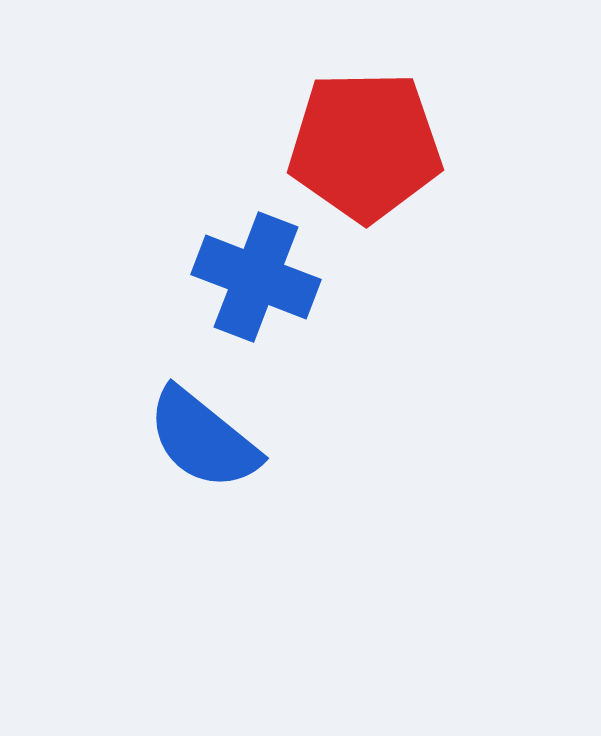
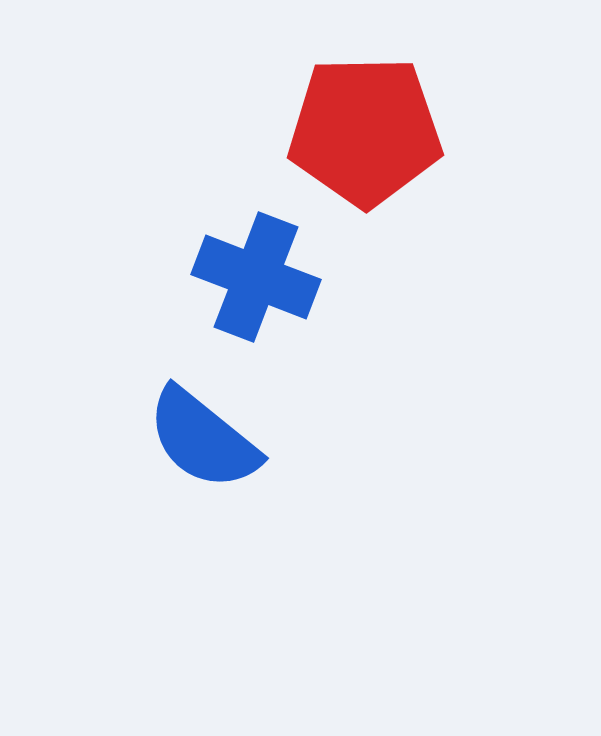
red pentagon: moved 15 px up
